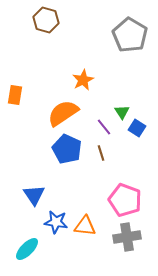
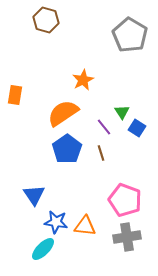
blue pentagon: rotated 12 degrees clockwise
cyan ellipse: moved 16 px right
